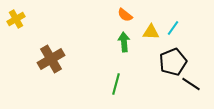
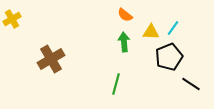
yellow cross: moved 4 px left
black pentagon: moved 4 px left, 5 px up
